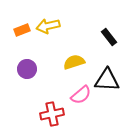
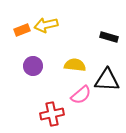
yellow arrow: moved 2 px left, 1 px up
black rectangle: rotated 36 degrees counterclockwise
yellow semicircle: moved 1 px right, 3 px down; rotated 25 degrees clockwise
purple circle: moved 6 px right, 3 px up
